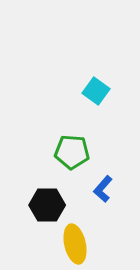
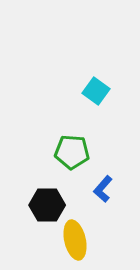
yellow ellipse: moved 4 px up
